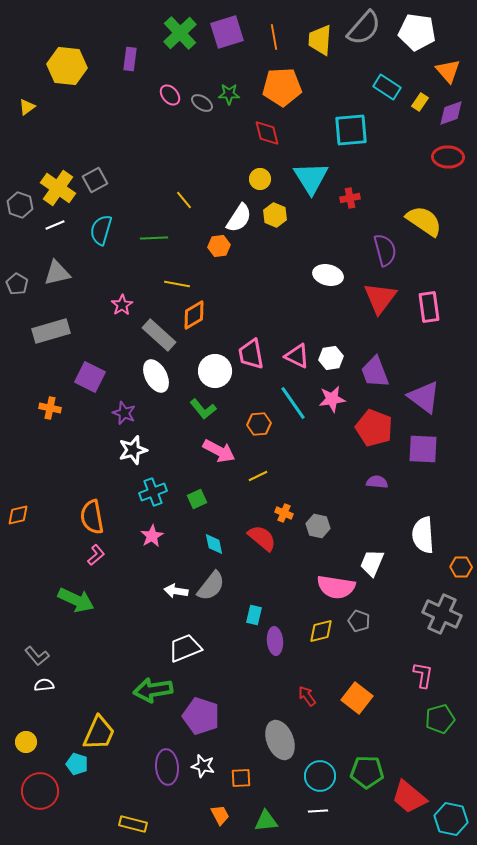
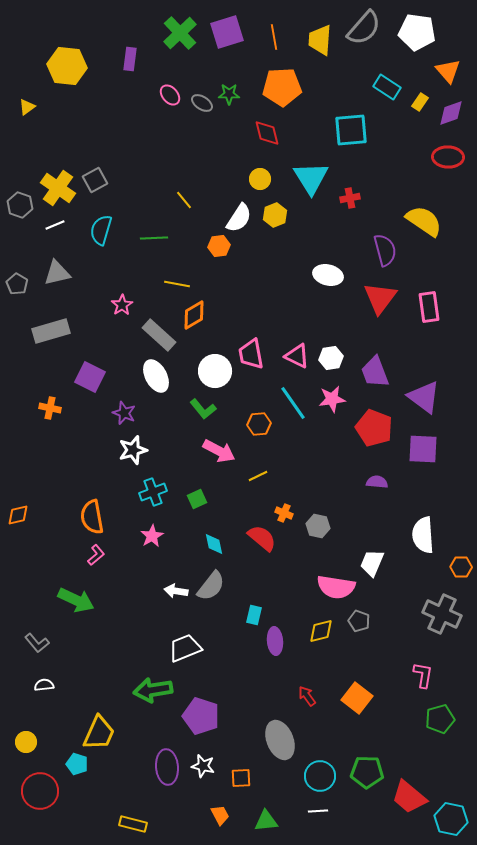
yellow hexagon at (275, 215): rotated 15 degrees clockwise
gray L-shape at (37, 656): moved 13 px up
